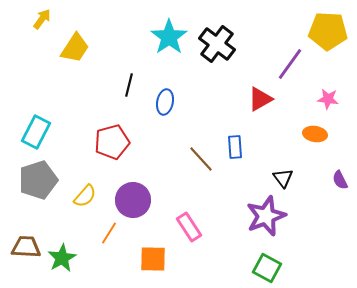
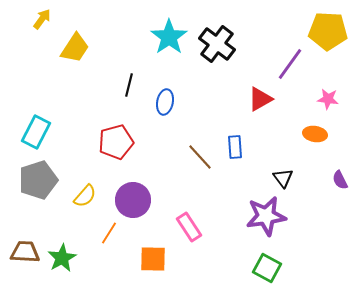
red pentagon: moved 4 px right
brown line: moved 1 px left, 2 px up
purple star: rotated 12 degrees clockwise
brown trapezoid: moved 1 px left, 5 px down
